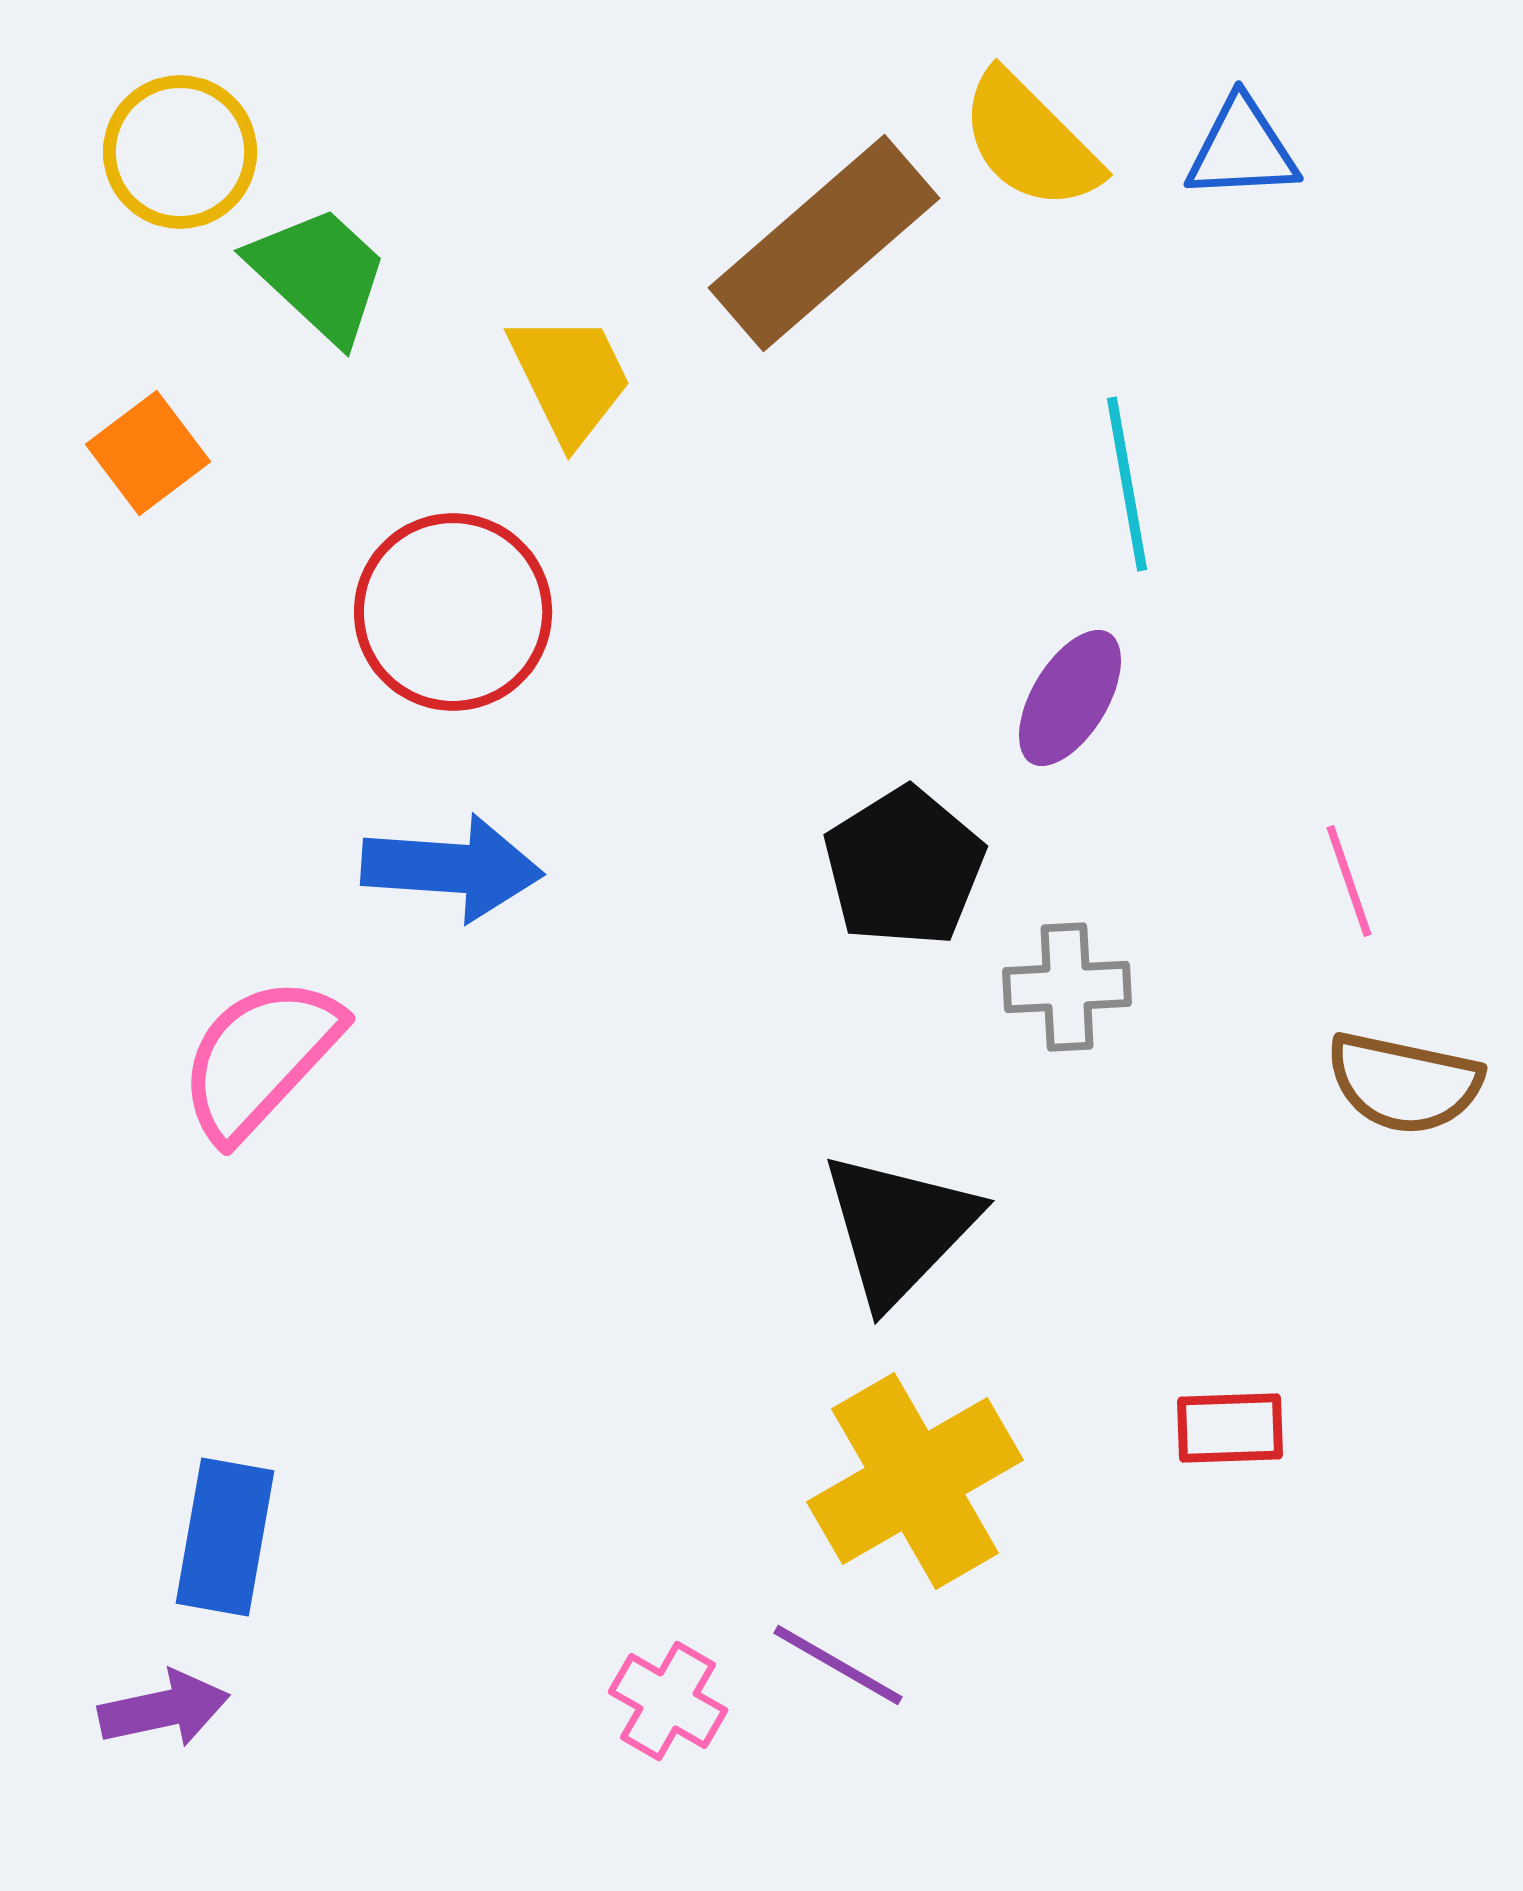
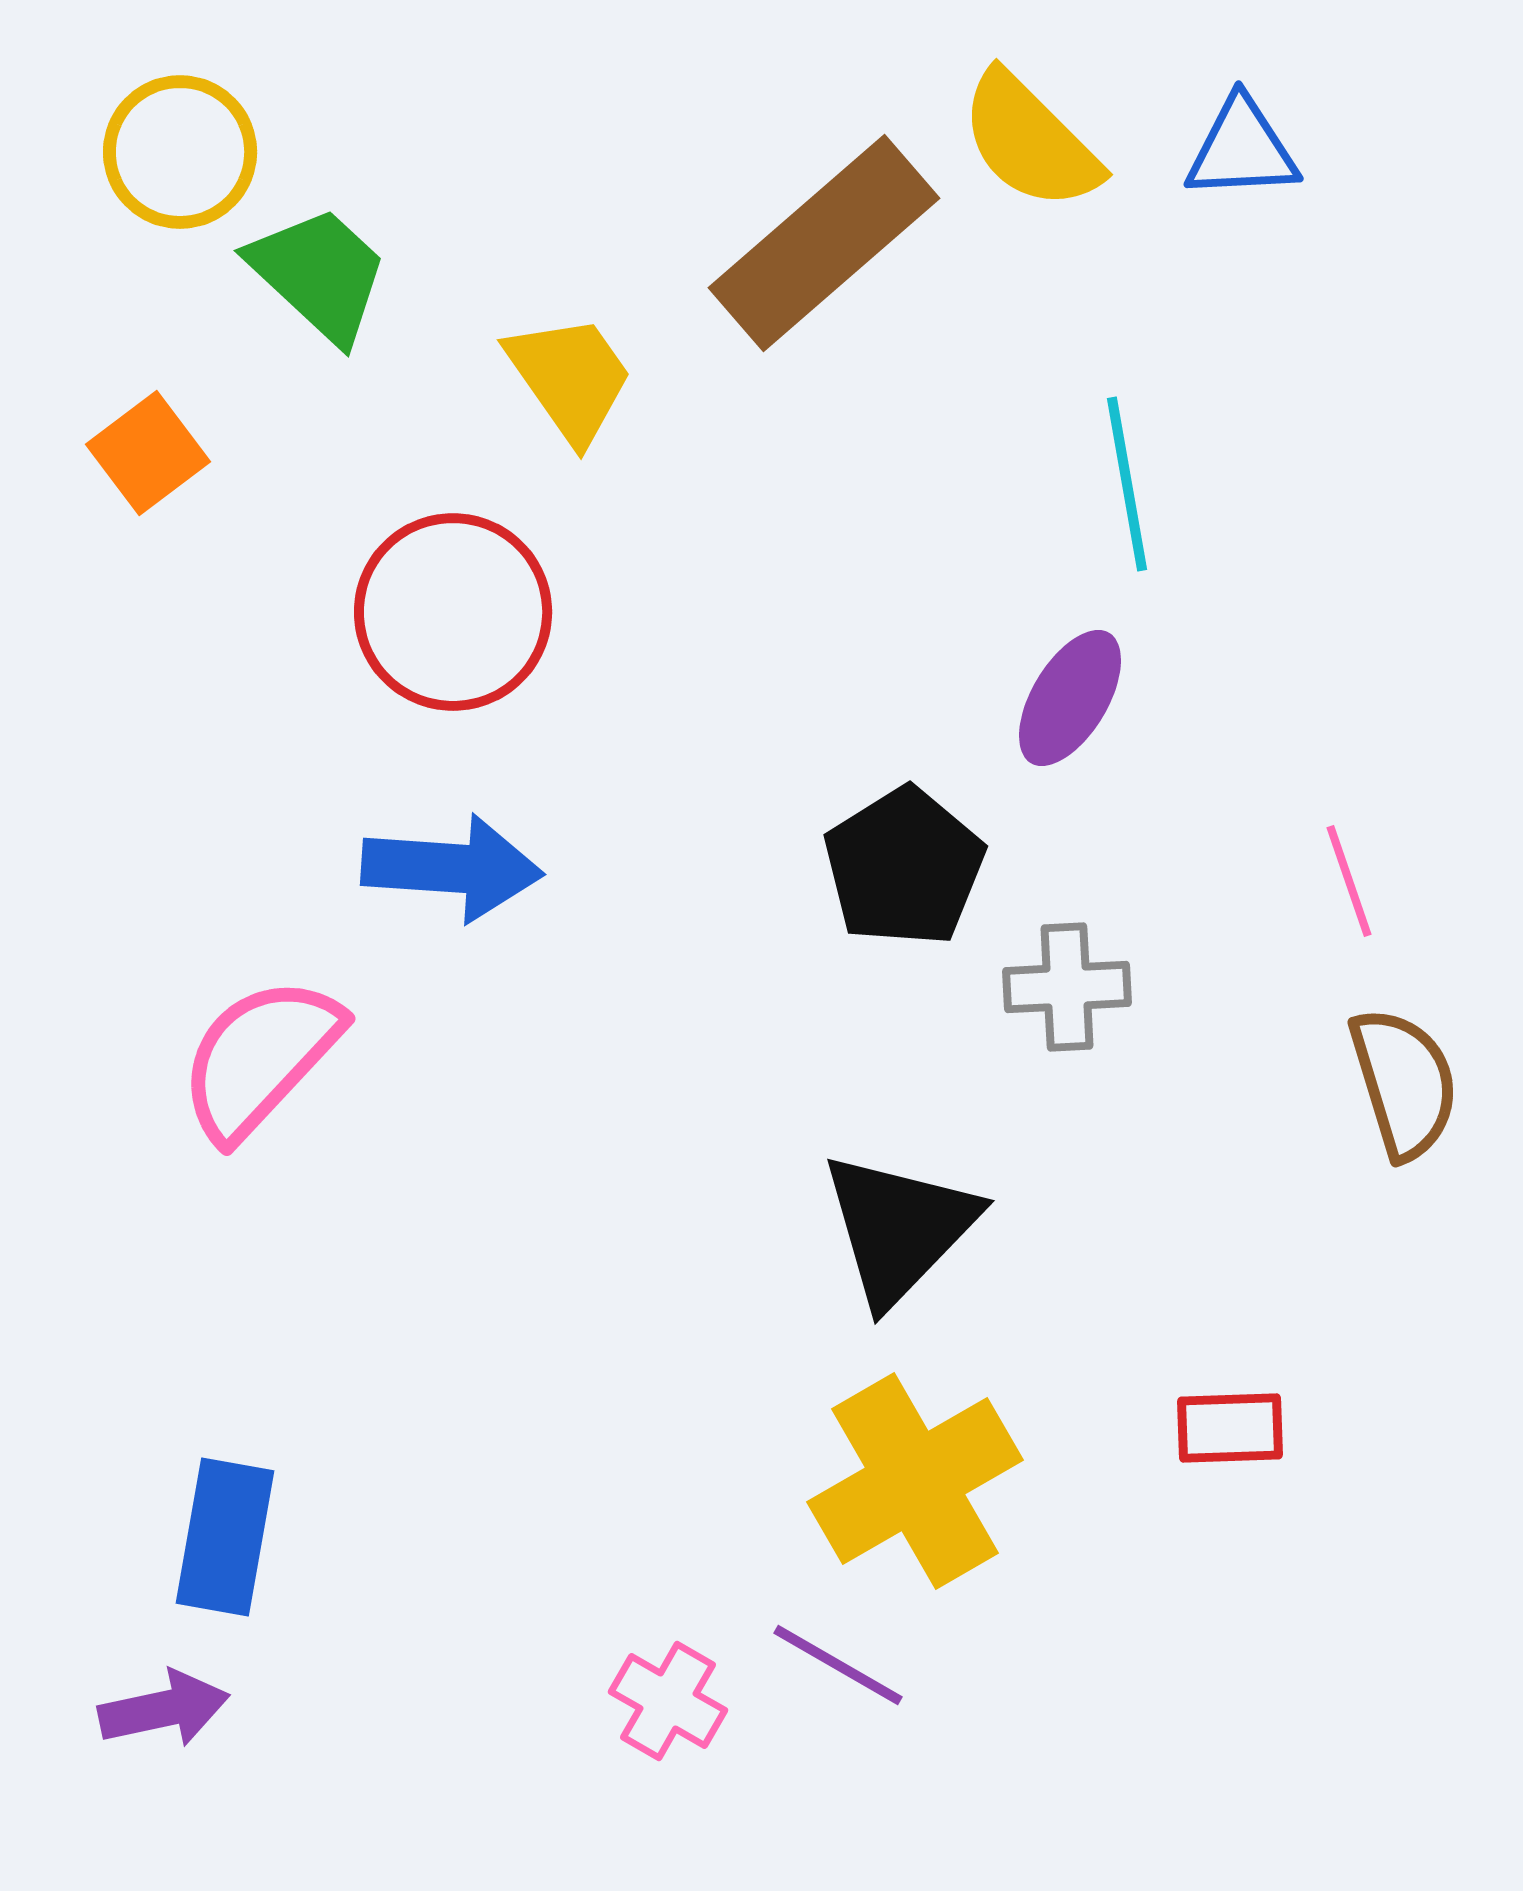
yellow trapezoid: rotated 9 degrees counterclockwise
brown semicircle: rotated 119 degrees counterclockwise
